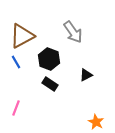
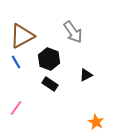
pink line: rotated 14 degrees clockwise
